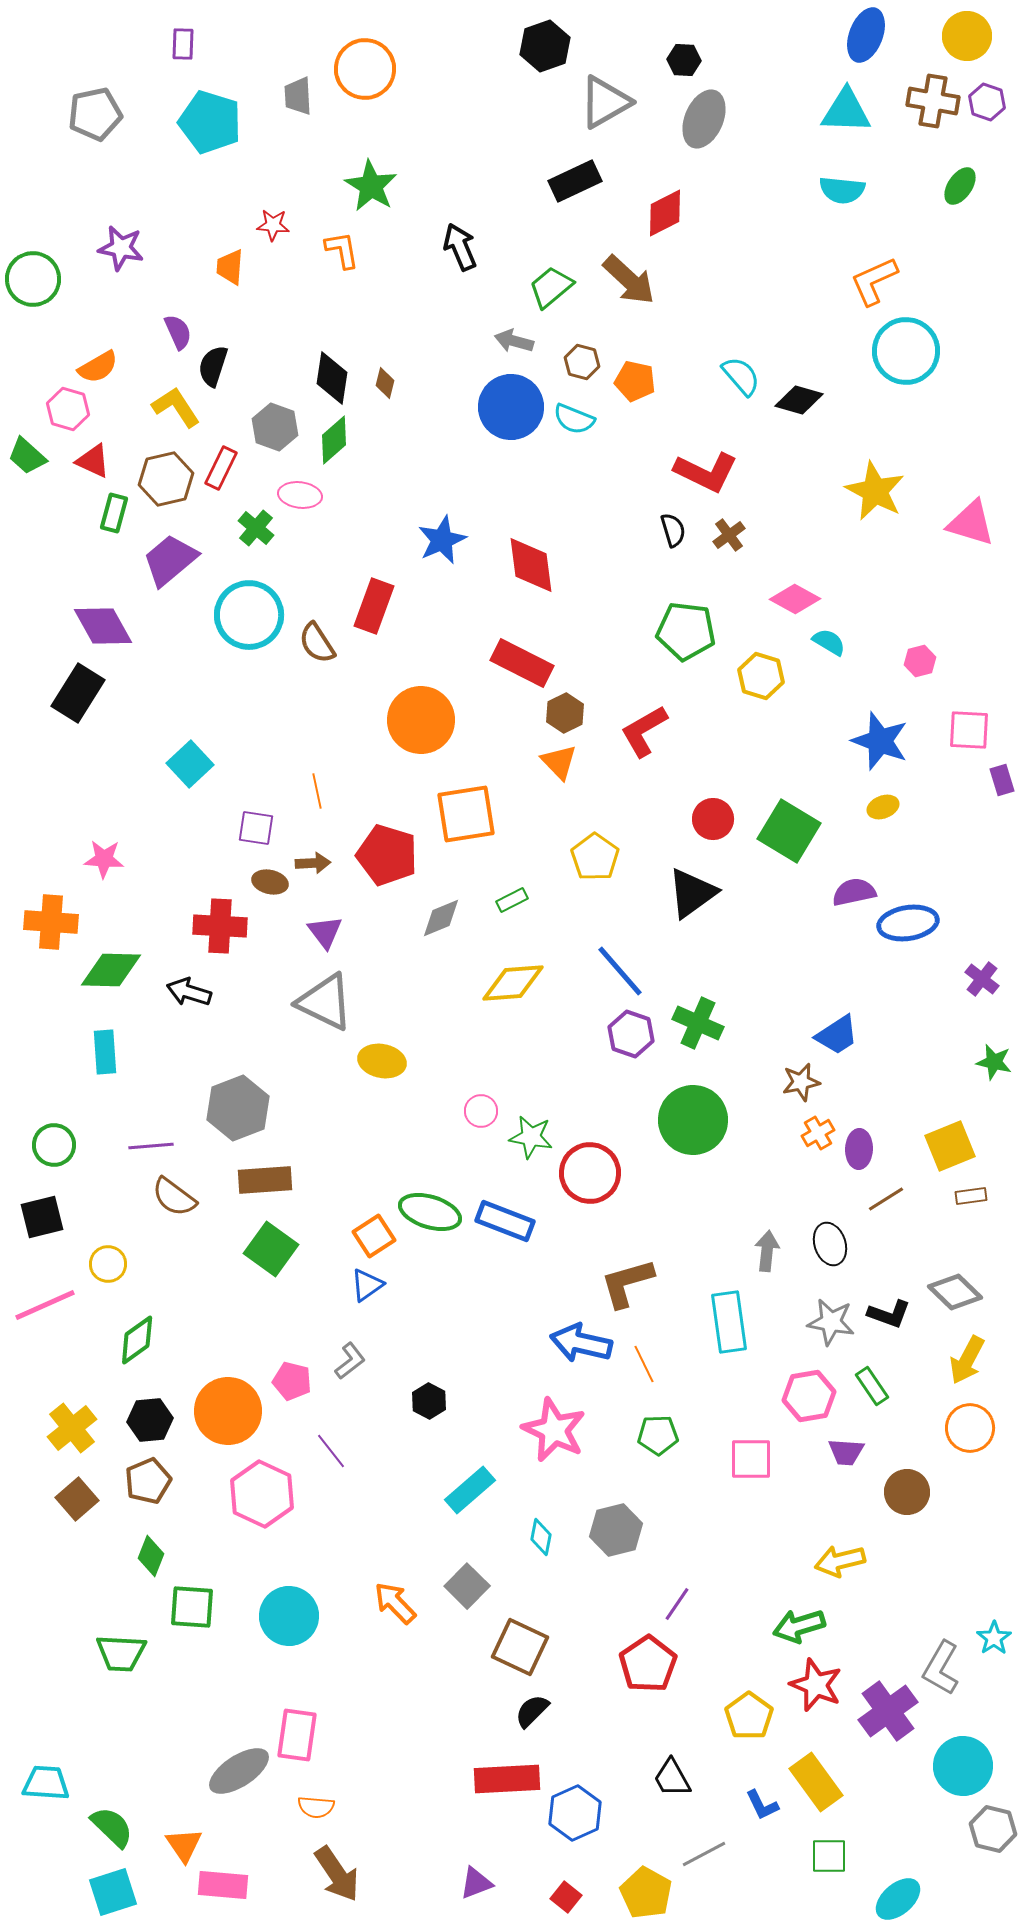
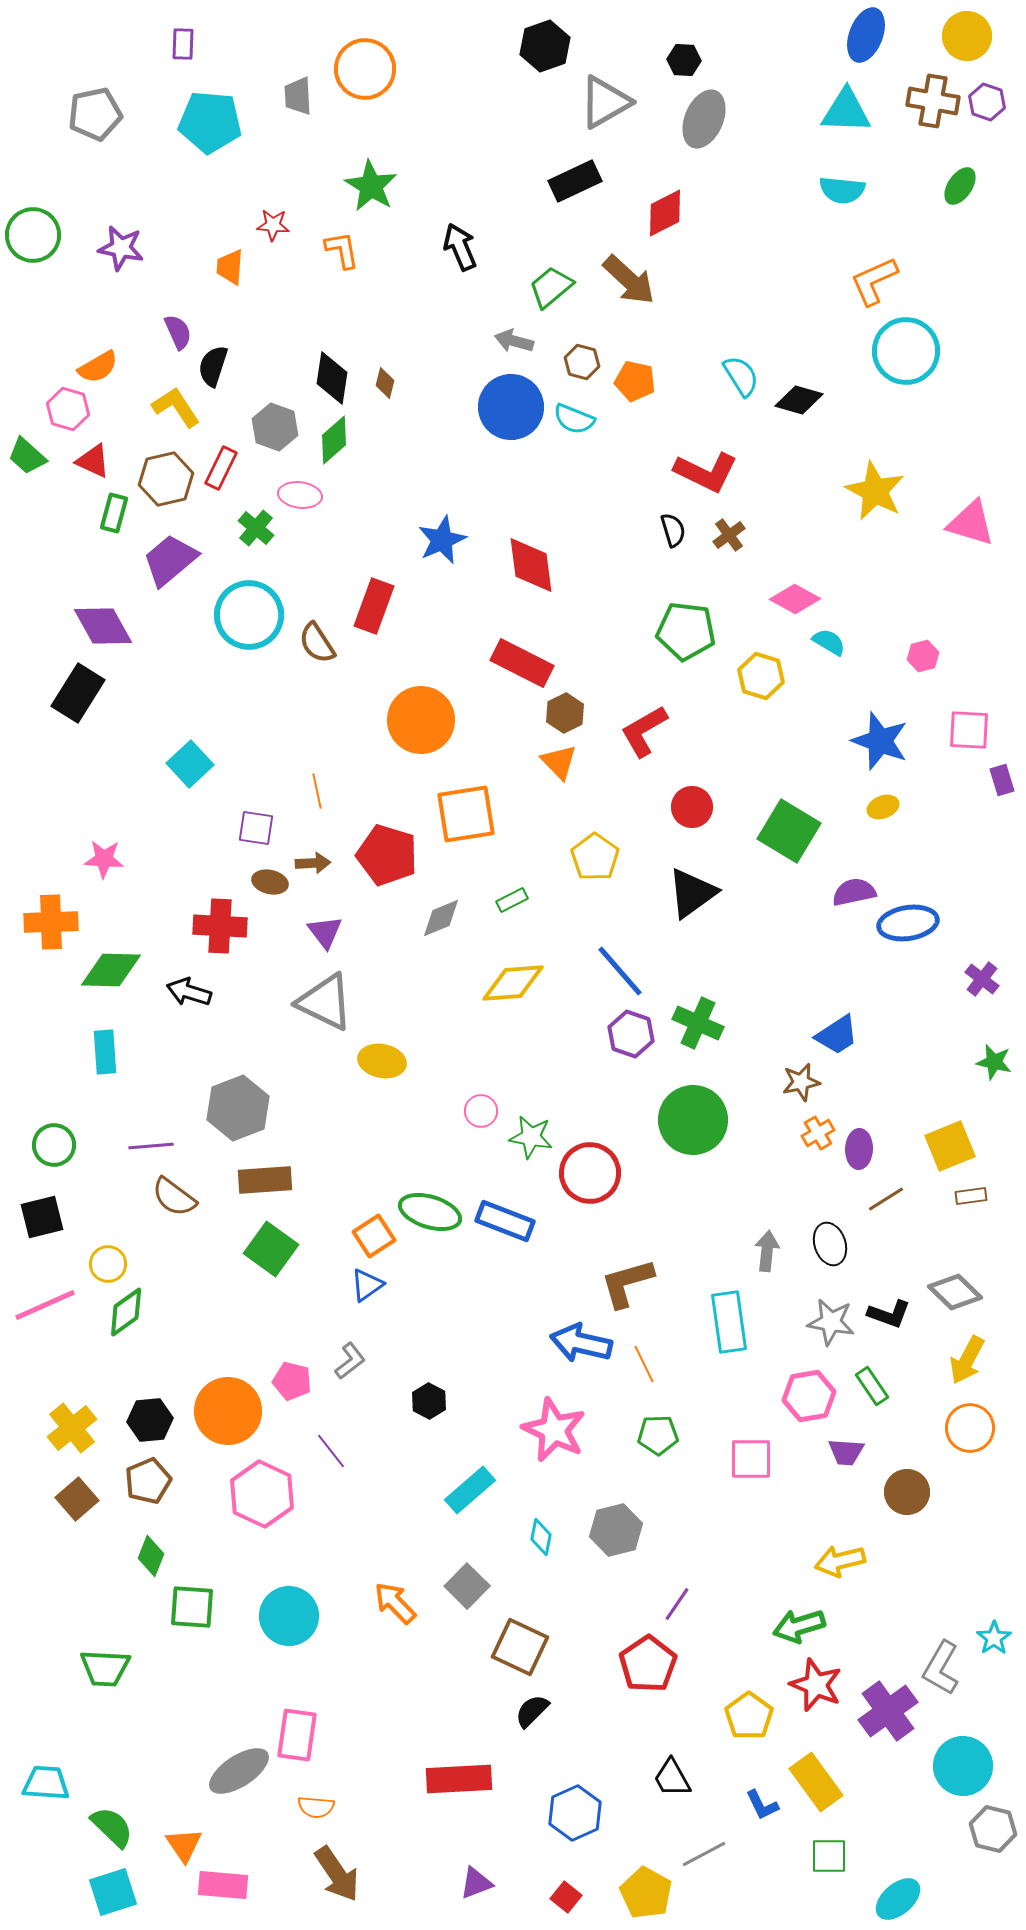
cyan pentagon at (210, 122): rotated 12 degrees counterclockwise
green circle at (33, 279): moved 44 px up
cyan semicircle at (741, 376): rotated 9 degrees clockwise
pink hexagon at (920, 661): moved 3 px right, 5 px up
red circle at (713, 819): moved 21 px left, 12 px up
orange cross at (51, 922): rotated 6 degrees counterclockwise
green diamond at (137, 1340): moved 11 px left, 28 px up
green trapezoid at (121, 1653): moved 16 px left, 15 px down
red rectangle at (507, 1779): moved 48 px left
